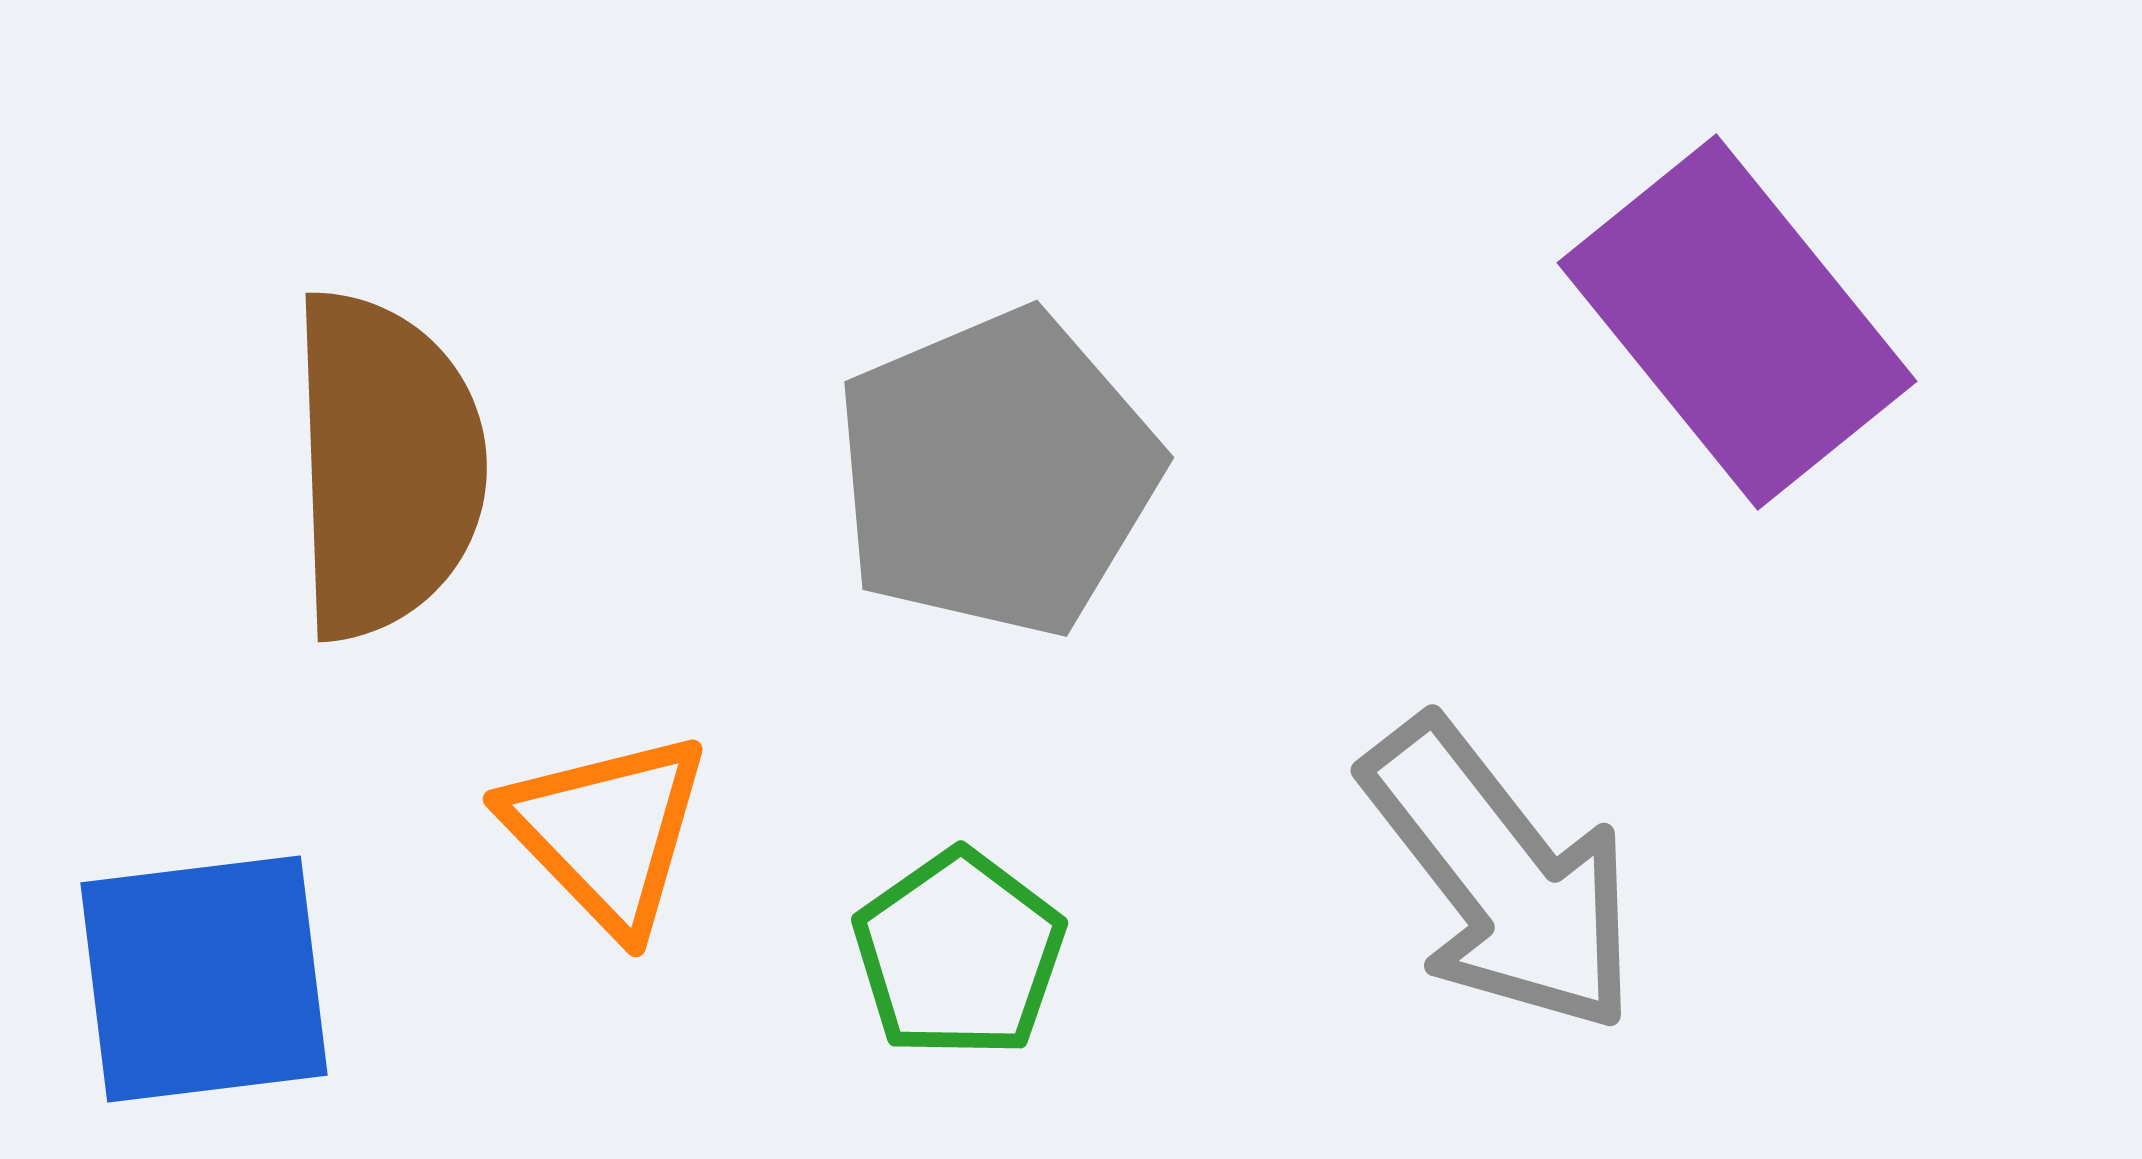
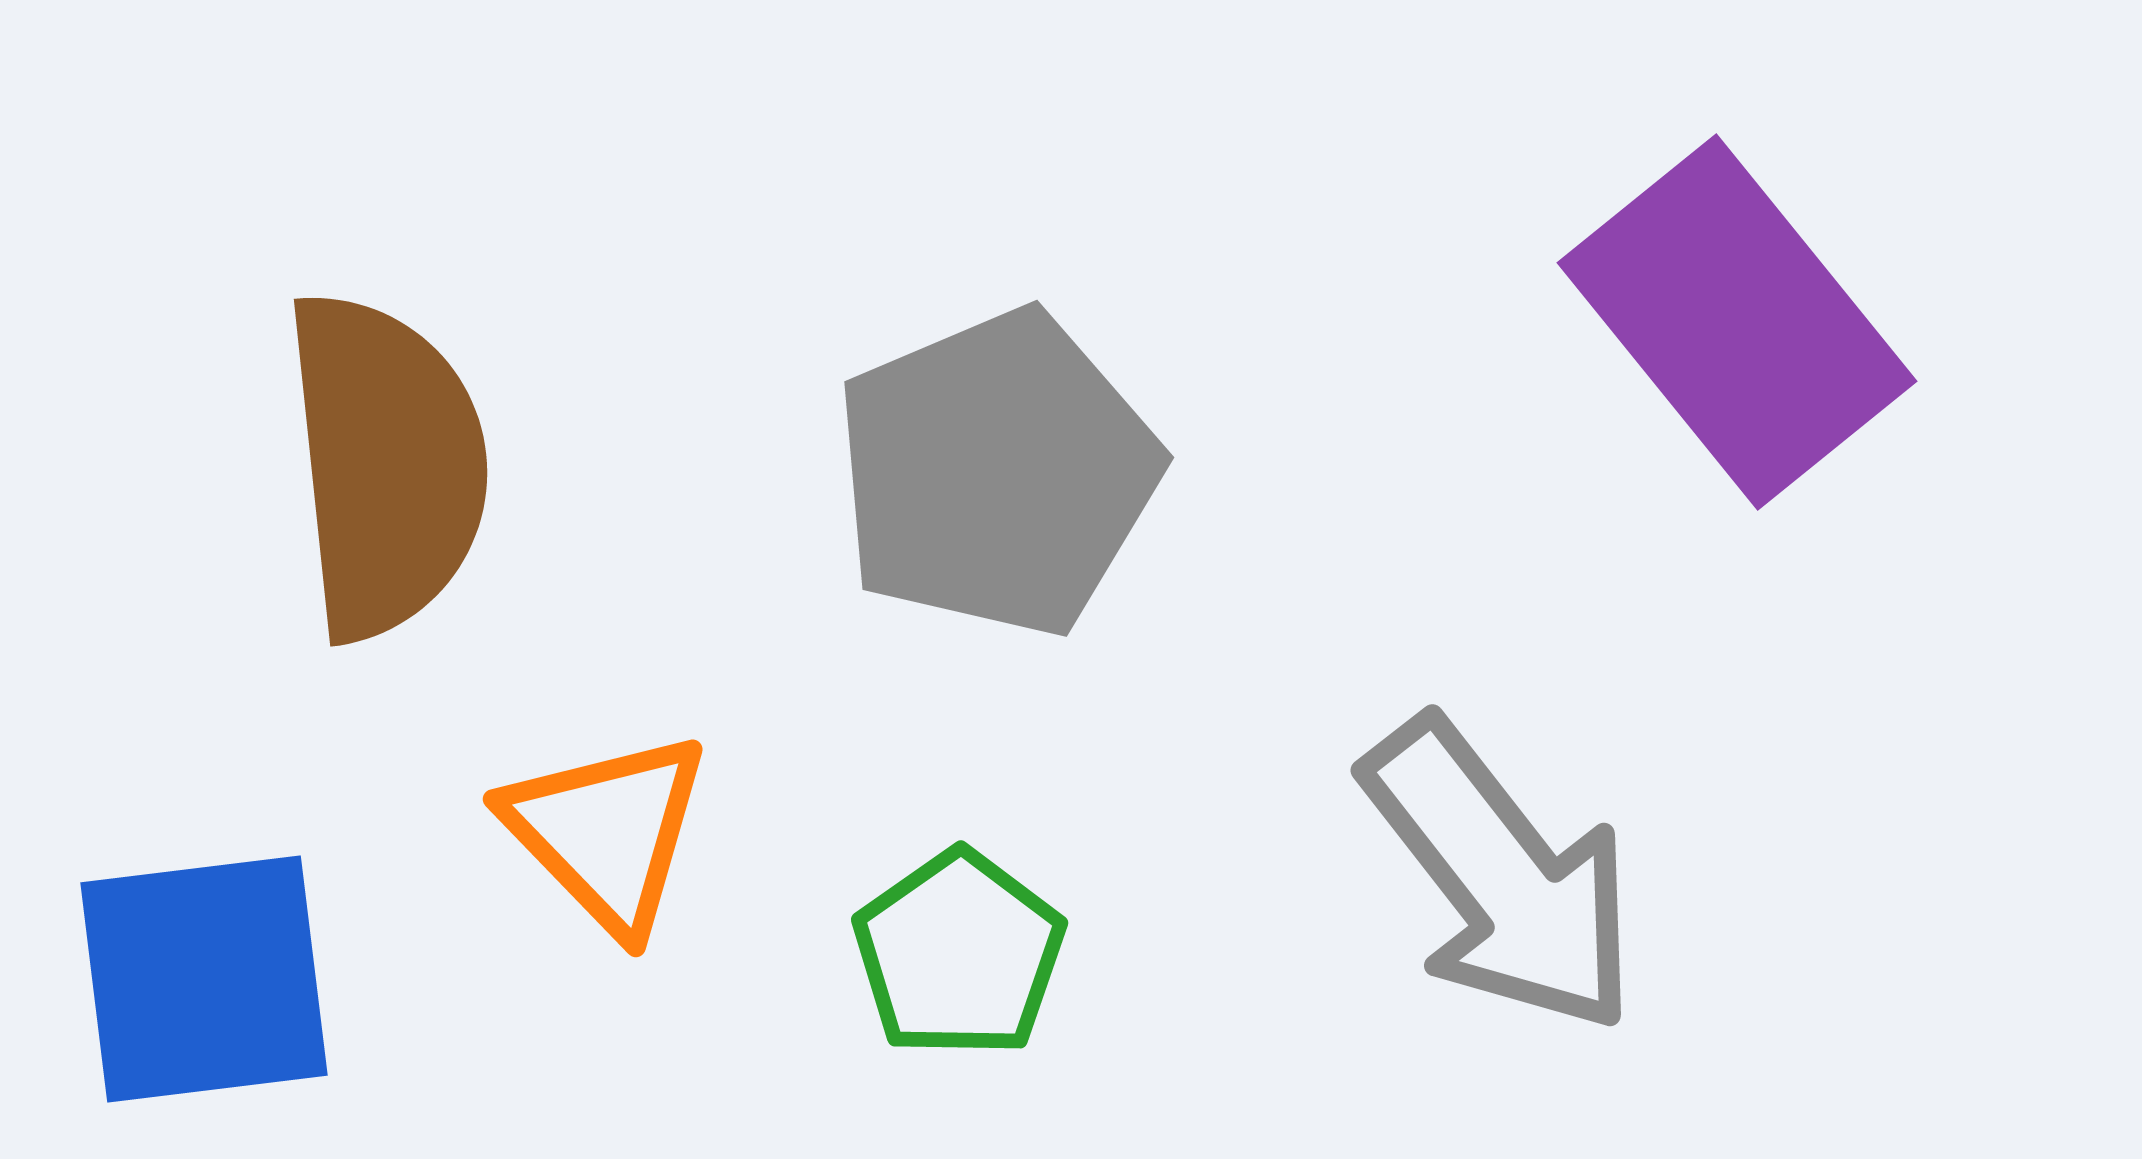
brown semicircle: rotated 4 degrees counterclockwise
